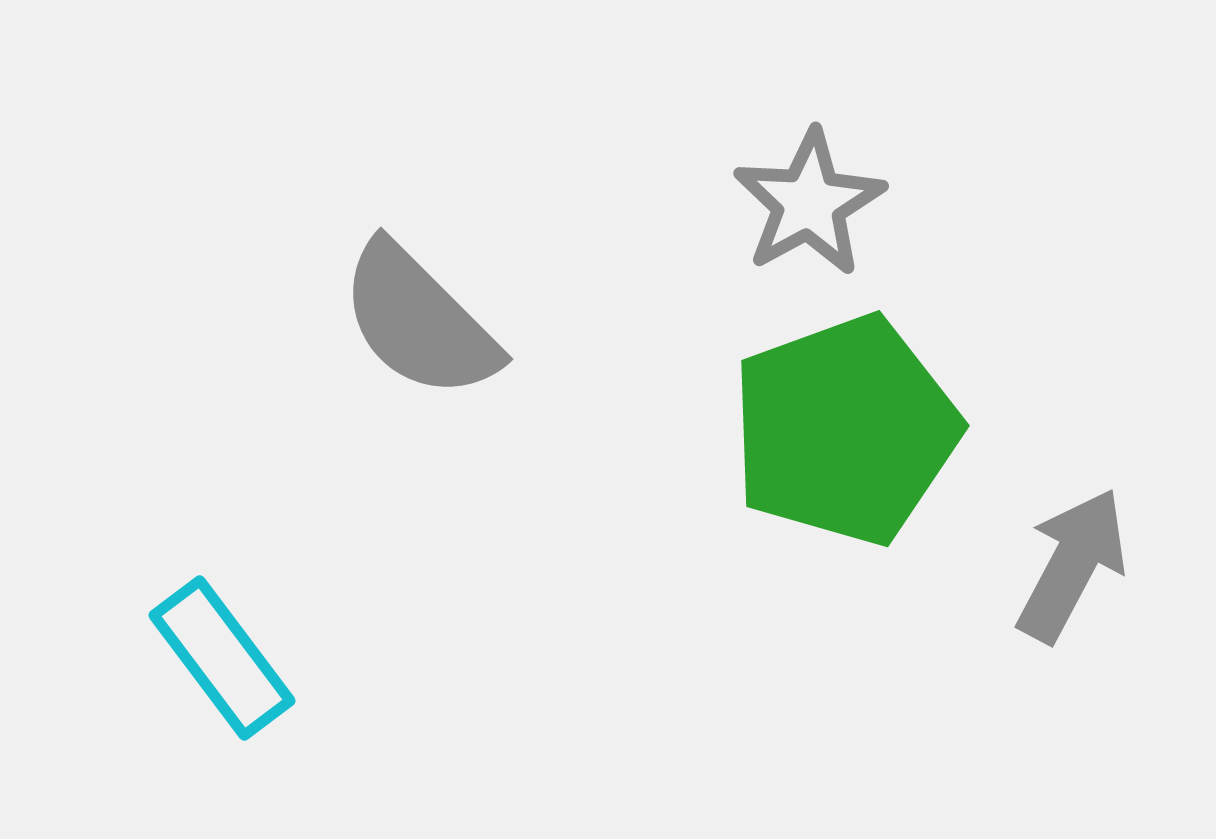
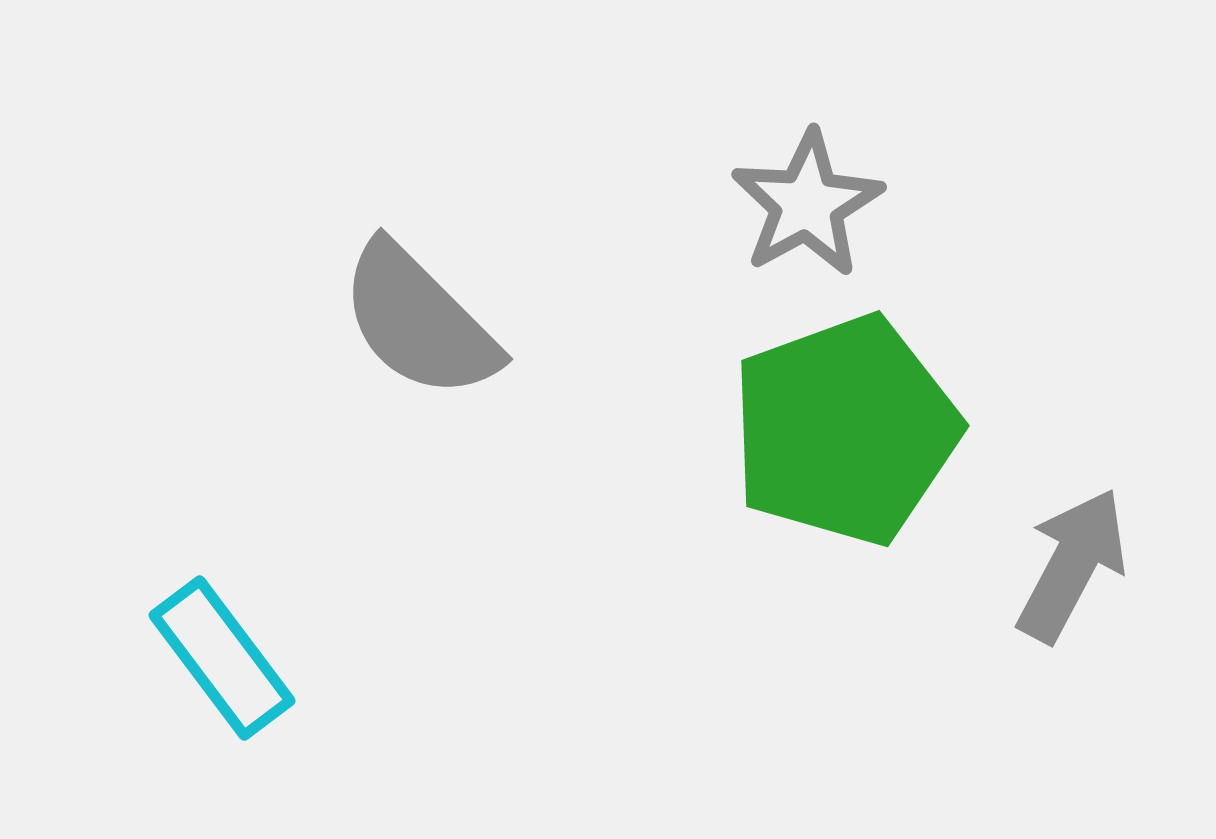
gray star: moved 2 px left, 1 px down
